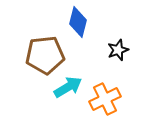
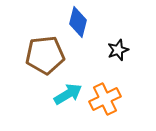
cyan arrow: moved 7 px down
